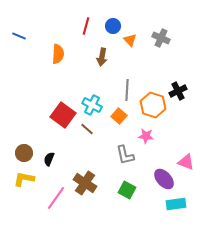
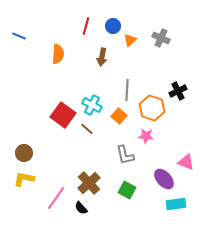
orange triangle: rotated 32 degrees clockwise
orange hexagon: moved 1 px left, 3 px down
black semicircle: moved 32 px right, 49 px down; rotated 64 degrees counterclockwise
brown cross: moved 4 px right; rotated 15 degrees clockwise
